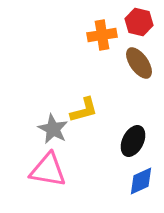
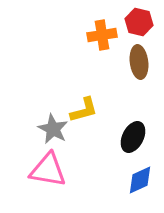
brown ellipse: moved 1 px up; rotated 28 degrees clockwise
black ellipse: moved 4 px up
blue diamond: moved 1 px left, 1 px up
